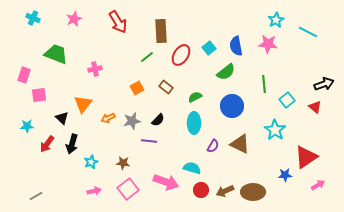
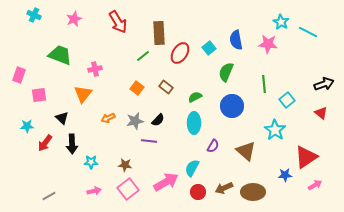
cyan cross at (33, 18): moved 1 px right, 3 px up
cyan star at (276, 20): moved 5 px right, 2 px down; rotated 14 degrees counterclockwise
brown rectangle at (161, 31): moved 2 px left, 2 px down
blue semicircle at (236, 46): moved 6 px up
green trapezoid at (56, 54): moved 4 px right, 1 px down
red ellipse at (181, 55): moved 1 px left, 2 px up
green line at (147, 57): moved 4 px left, 1 px up
green semicircle at (226, 72): rotated 150 degrees clockwise
pink rectangle at (24, 75): moved 5 px left
orange square at (137, 88): rotated 24 degrees counterclockwise
orange triangle at (83, 104): moved 10 px up
red triangle at (315, 107): moved 6 px right, 6 px down
gray star at (132, 121): moved 3 px right
red arrow at (47, 144): moved 2 px left, 1 px up
black arrow at (72, 144): rotated 18 degrees counterclockwise
brown triangle at (240, 144): moved 6 px right, 7 px down; rotated 15 degrees clockwise
cyan star at (91, 162): rotated 24 degrees clockwise
brown star at (123, 163): moved 2 px right, 2 px down
cyan semicircle at (192, 168): rotated 78 degrees counterclockwise
pink arrow at (166, 182): rotated 50 degrees counterclockwise
pink arrow at (318, 185): moved 3 px left
red circle at (201, 190): moved 3 px left, 2 px down
brown arrow at (225, 191): moved 1 px left, 3 px up
gray line at (36, 196): moved 13 px right
